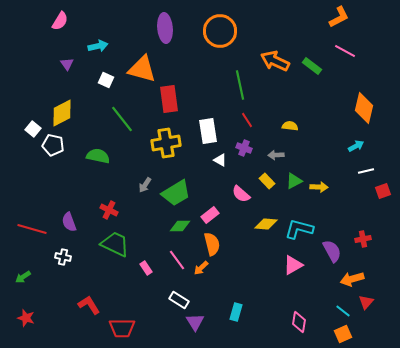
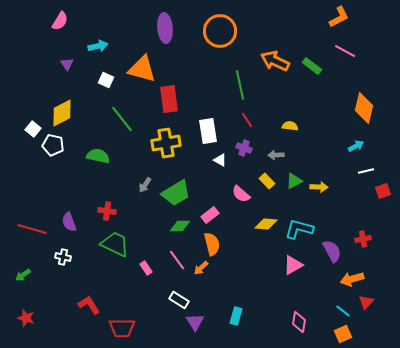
red cross at (109, 210): moved 2 px left, 1 px down; rotated 18 degrees counterclockwise
green arrow at (23, 277): moved 2 px up
cyan rectangle at (236, 312): moved 4 px down
